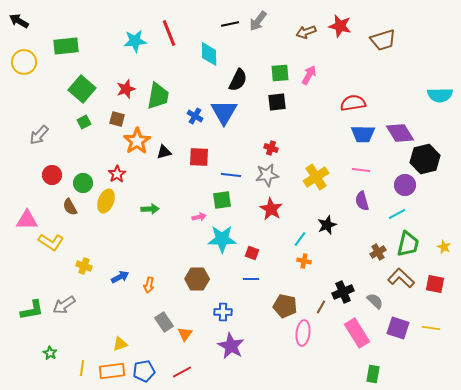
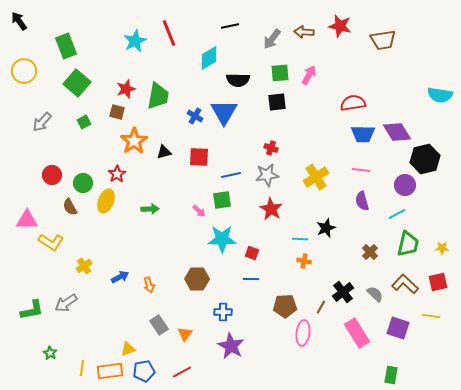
black arrow at (19, 21): rotated 24 degrees clockwise
gray arrow at (258, 21): moved 14 px right, 18 px down
black line at (230, 24): moved 2 px down
brown arrow at (306, 32): moved 2 px left; rotated 24 degrees clockwise
brown trapezoid at (383, 40): rotated 8 degrees clockwise
cyan star at (135, 41): rotated 20 degrees counterclockwise
green rectangle at (66, 46): rotated 75 degrees clockwise
cyan diamond at (209, 54): moved 4 px down; rotated 60 degrees clockwise
yellow circle at (24, 62): moved 9 px down
black semicircle at (238, 80): rotated 65 degrees clockwise
green square at (82, 89): moved 5 px left, 6 px up
cyan semicircle at (440, 95): rotated 10 degrees clockwise
brown square at (117, 119): moved 7 px up
purple diamond at (400, 133): moved 3 px left, 1 px up
gray arrow at (39, 135): moved 3 px right, 13 px up
orange star at (137, 141): moved 3 px left
blue line at (231, 175): rotated 18 degrees counterclockwise
pink arrow at (199, 217): moved 6 px up; rotated 56 degrees clockwise
black star at (327, 225): moved 1 px left, 3 px down
cyan line at (300, 239): rotated 56 degrees clockwise
yellow star at (444, 247): moved 2 px left, 1 px down; rotated 24 degrees counterclockwise
brown cross at (378, 252): moved 8 px left; rotated 14 degrees counterclockwise
yellow cross at (84, 266): rotated 35 degrees clockwise
brown L-shape at (401, 278): moved 4 px right, 6 px down
red square at (435, 284): moved 3 px right, 2 px up; rotated 24 degrees counterclockwise
orange arrow at (149, 285): rotated 28 degrees counterclockwise
black cross at (343, 292): rotated 15 degrees counterclockwise
gray semicircle at (375, 301): moved 7 px up
gray arrow at (64, 305): moved 2 px right, 2 px up
brown pentagon at (285, 306): rotated 15 degrees counterclockwise
gray rectangle at (164, 322): moved 5 px left, 3 px down
yellow line at (431, 328): moved 12 px up
yellow triangle at (120, 344): moved 8 px right, 5 px down
orange rectangle at (112, 371): moved 2 px left
green rectangle at (373, 374): moved 18 px right, 1 px down
